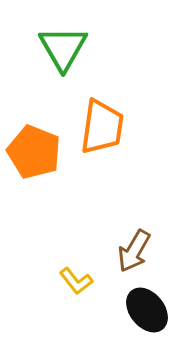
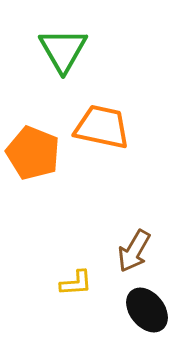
green triangle: moved 2 px down
orange trapezoid: rotated 86 degrees counterclockwise
orange pentagon: moved 1 px left, 1 px down
yellow L-shape: moved 2 px down; rotated 56 degrees counterclockwise
